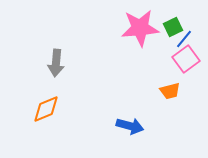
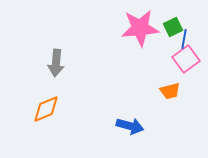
blue line: rotated 30 degrees counterclockwise
